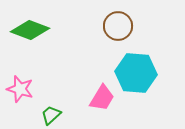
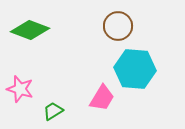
cyan hexagon: moved 1 px left, 4 px up
green trapezoid: moved 2 px right, 4 px up; rotated 10 degrees clockwise
